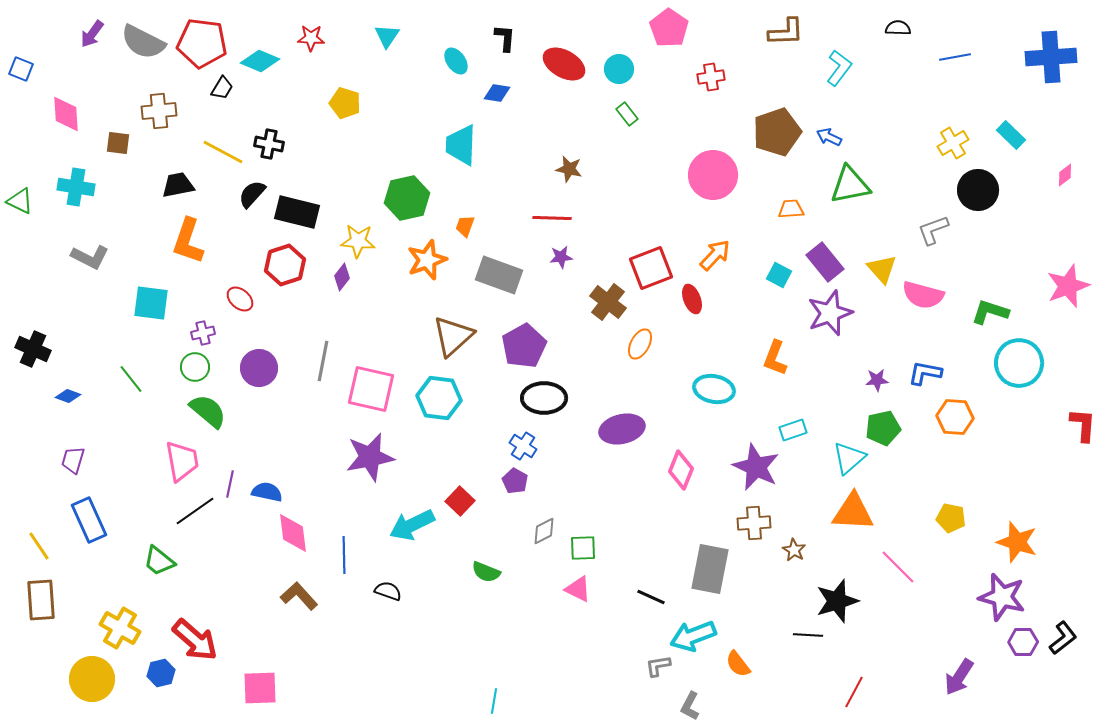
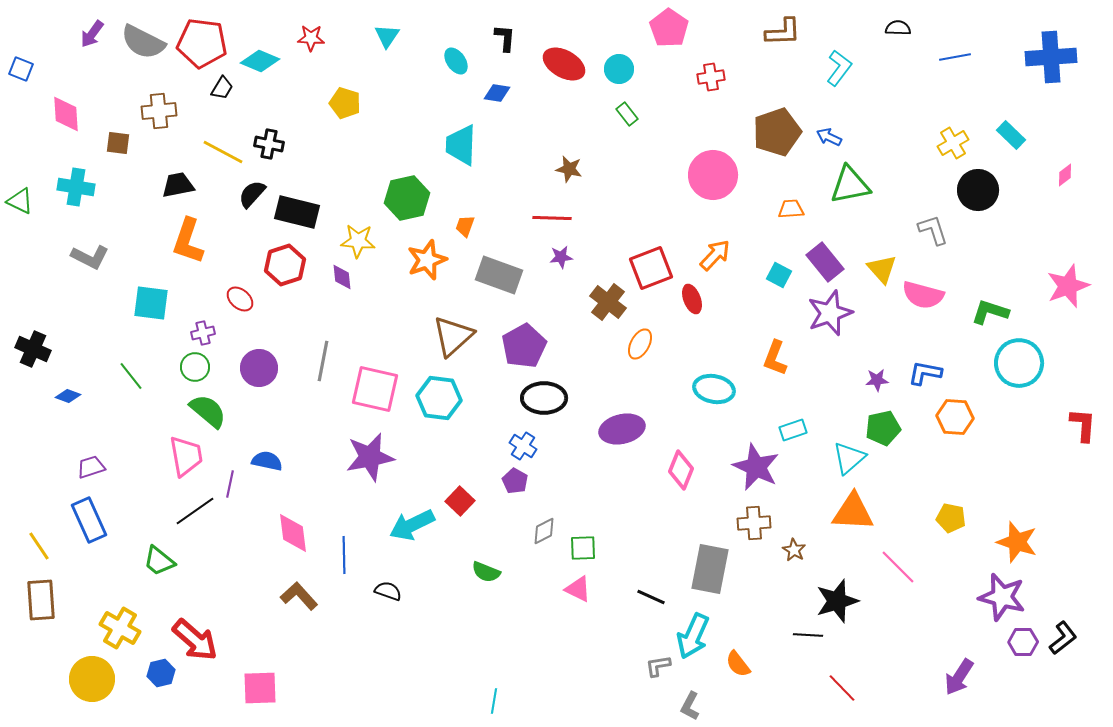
brown L-shape at (786, 32): moved 3 px left
gray L-shape at (933, 230): rotated 92 degrees clockwise
purple diamond at (342, 277): rotated 44 degrees counterclockwise
green line at (131, 379): moved 3 px up
pink square at (371, 389): moved 4 px right
purple trapezoid at (73, 460): moved 18 px right, 7 px down; rotated 56 degrees clockwise
pink trapezoid at (182, 461): moved 4 px right, 5 px up
blue semicircle at (267, 492): moved 31 px up
cyan arrow at (693, 636): rotated 45 degrees counterclockwise
red line at (854, 692): moved 12 px left, 4 px up; rotated 72 degrees counterclockwise
